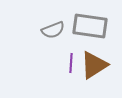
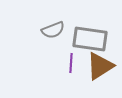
gray rectangle: moved 13 px down
brown triangle: moved 6 px right, 1 px down
